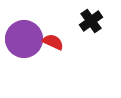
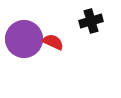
black cross: rotated 20 degrees clockwise
